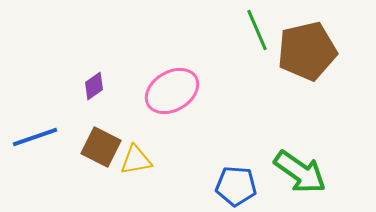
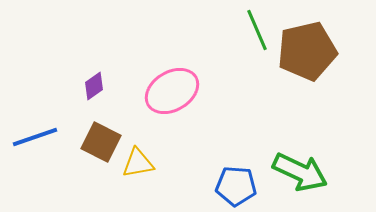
brown square: moved 5 px up
yellow triangle: moved 2 px right, 3 px down
green arrow: rotated 10 degrees counterclockwise
